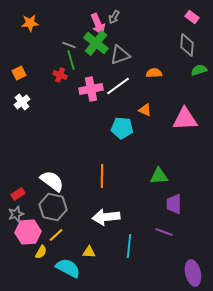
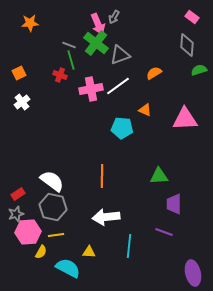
orange semicircle: rotated 28 degrees counterclockwise
yellow line: rotated 35 degrees clockwise
